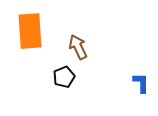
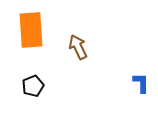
orange rectangle: moved 1 px right, 1 px up
black pentagon: moved 31 px left, 9 px down
